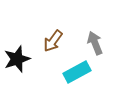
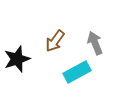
brown arrow: moved 2 px right
